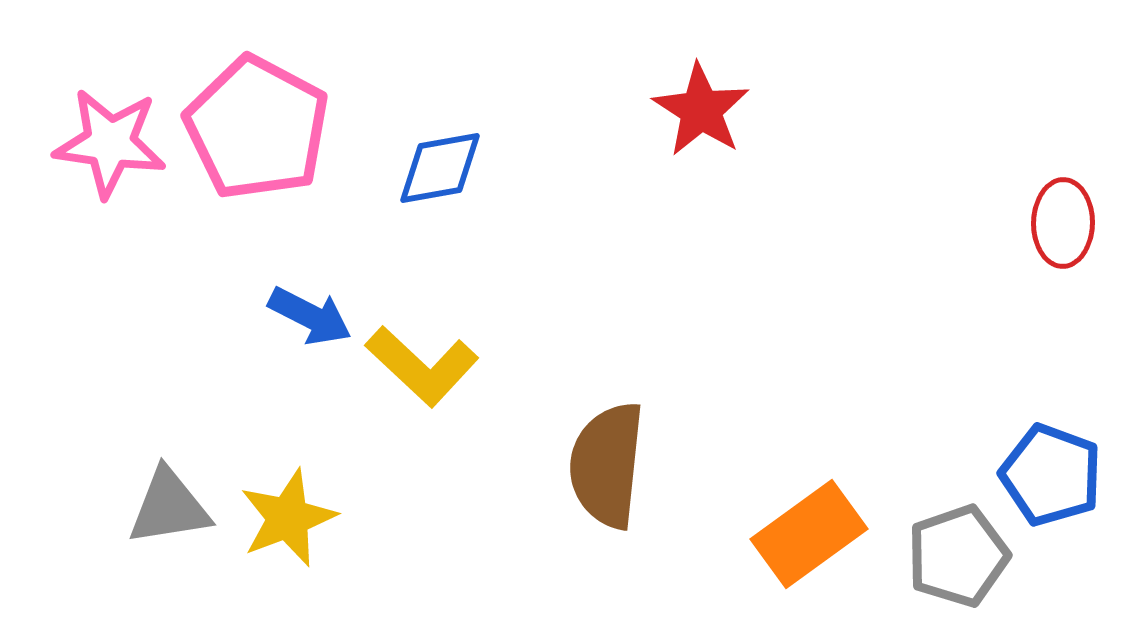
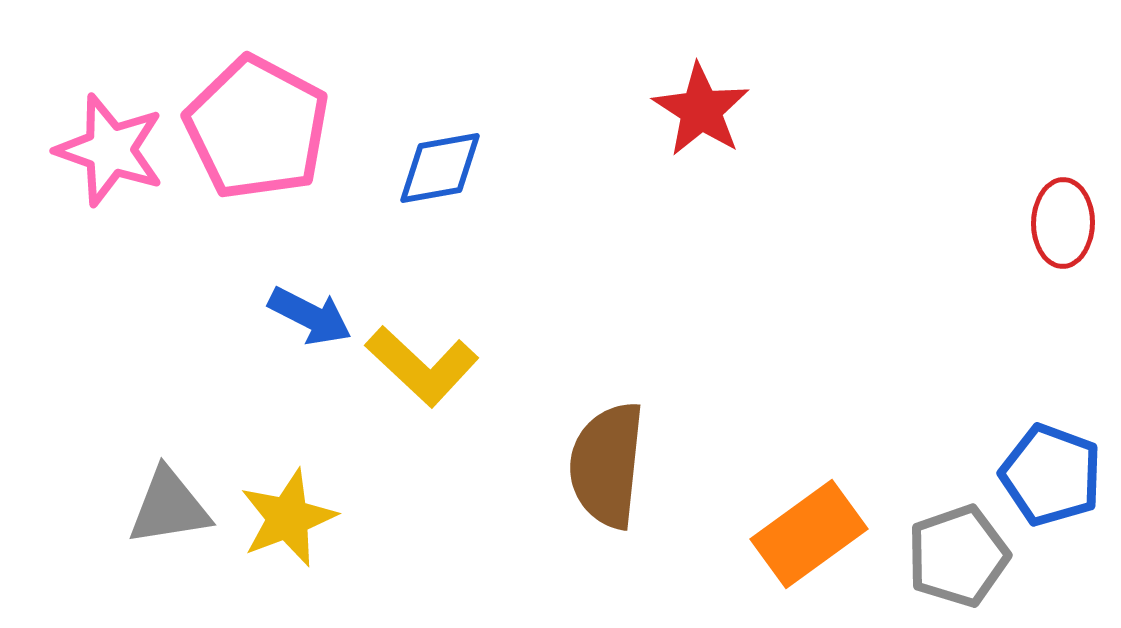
pink star: moved 7 px down; rotated 11 degrees clockwise
